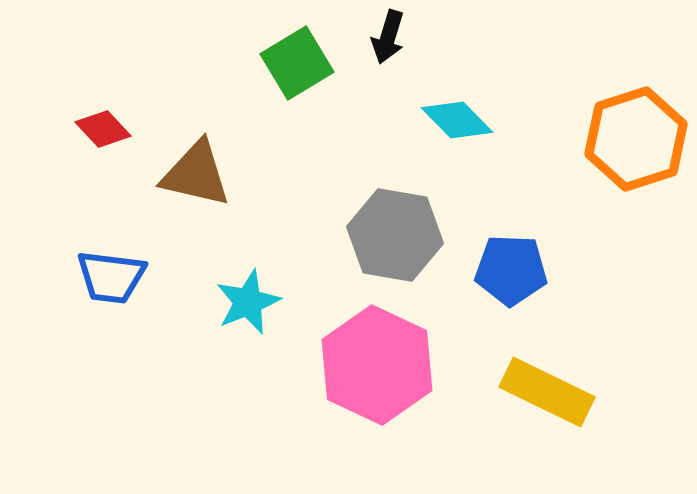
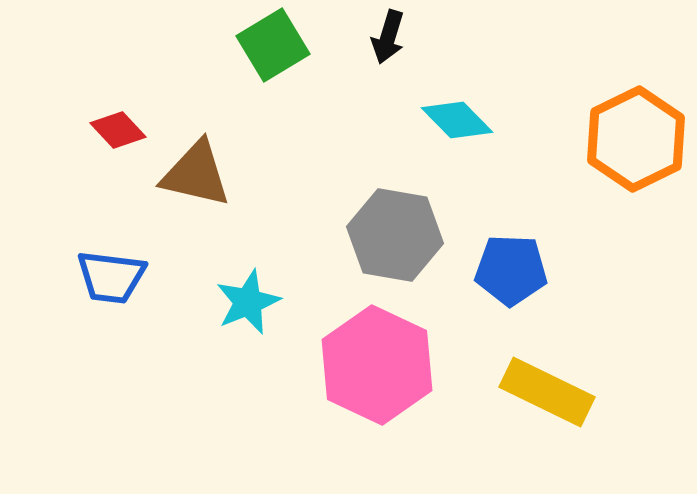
green square: moved 24 px left, 18 px up
red diamond: moved 15 px right, 1 px down
orange hexagon: rotated 8 degrees counterclockwise
